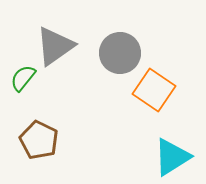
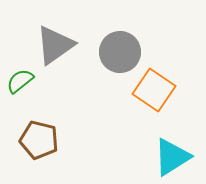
gray triangle: moved 1 px up
gray circle: moved 1 px up
green semicircle: moved 3 px left, 3 px down; rotated 12 degrees clockwise
brown pentagon: rotated 12 degrees counterclockwise
